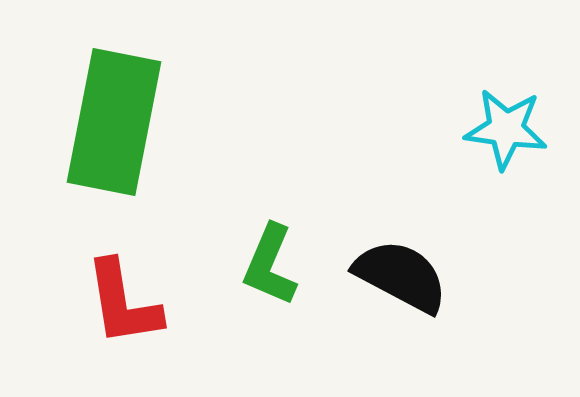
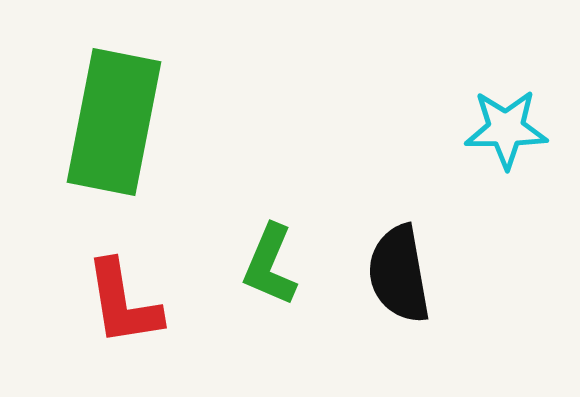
cyan star: rotated 8 degrees counterclockwise
black semicircle: moved 2 px left, 2 px up; rotated 128 degrees counterclockwise
